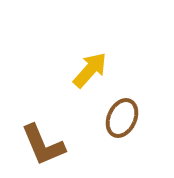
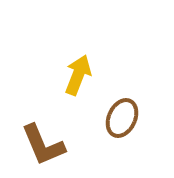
yellow arrow: moved 12 px left, 5 px down; rotated 21 degrees counterclockwise
